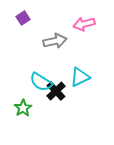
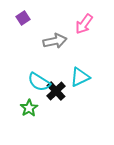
pink arrow: rotated 40 degrees counterclockwise
cyan semicircle: moved 2 px left
green star: moved 6 px right
